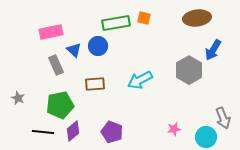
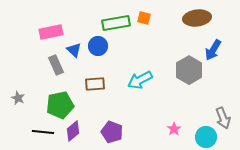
pink star: rotated 24 degrees counterclockwise
